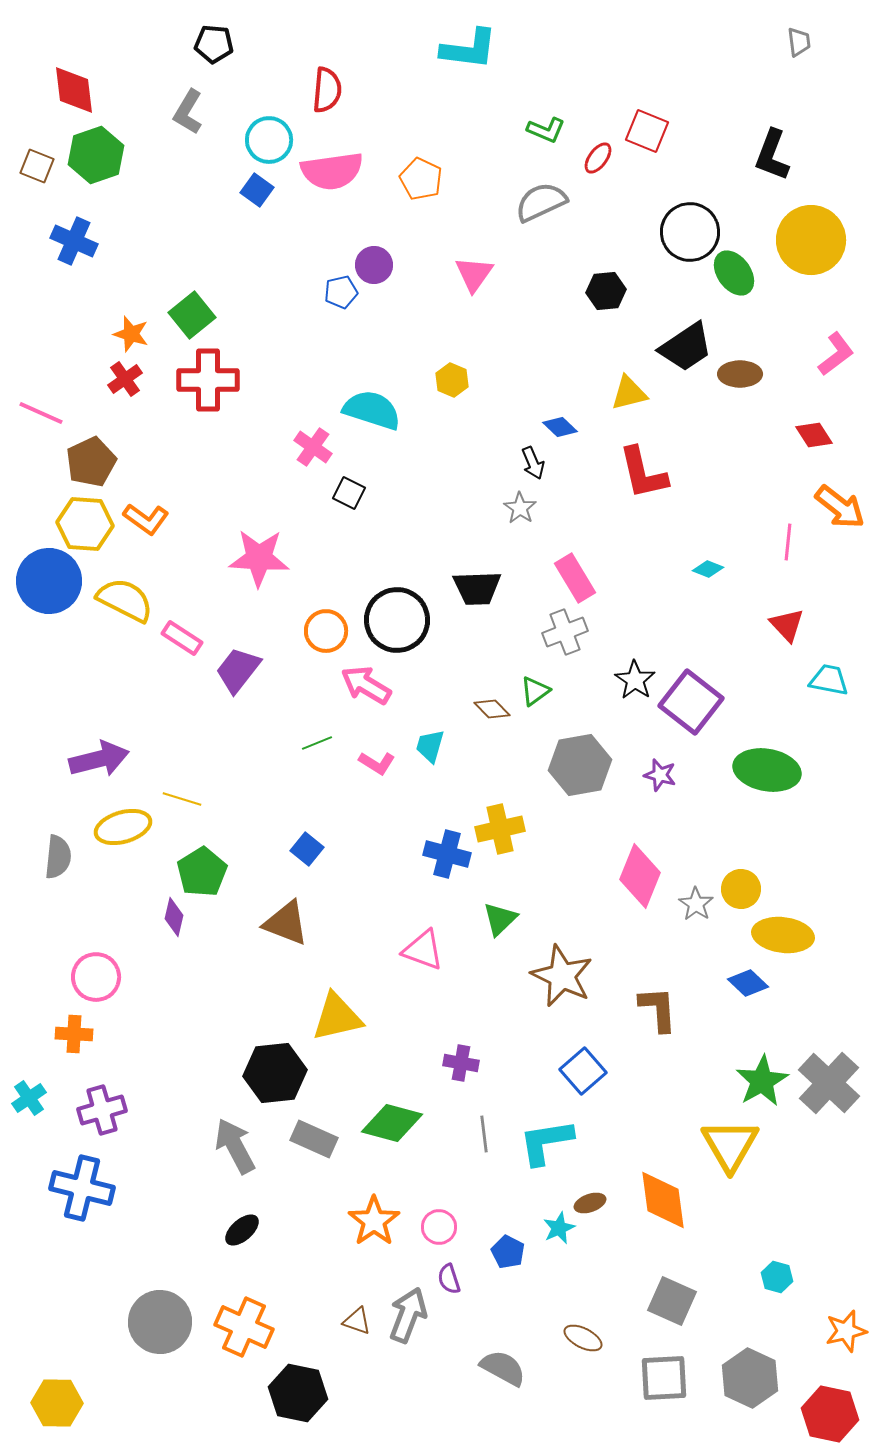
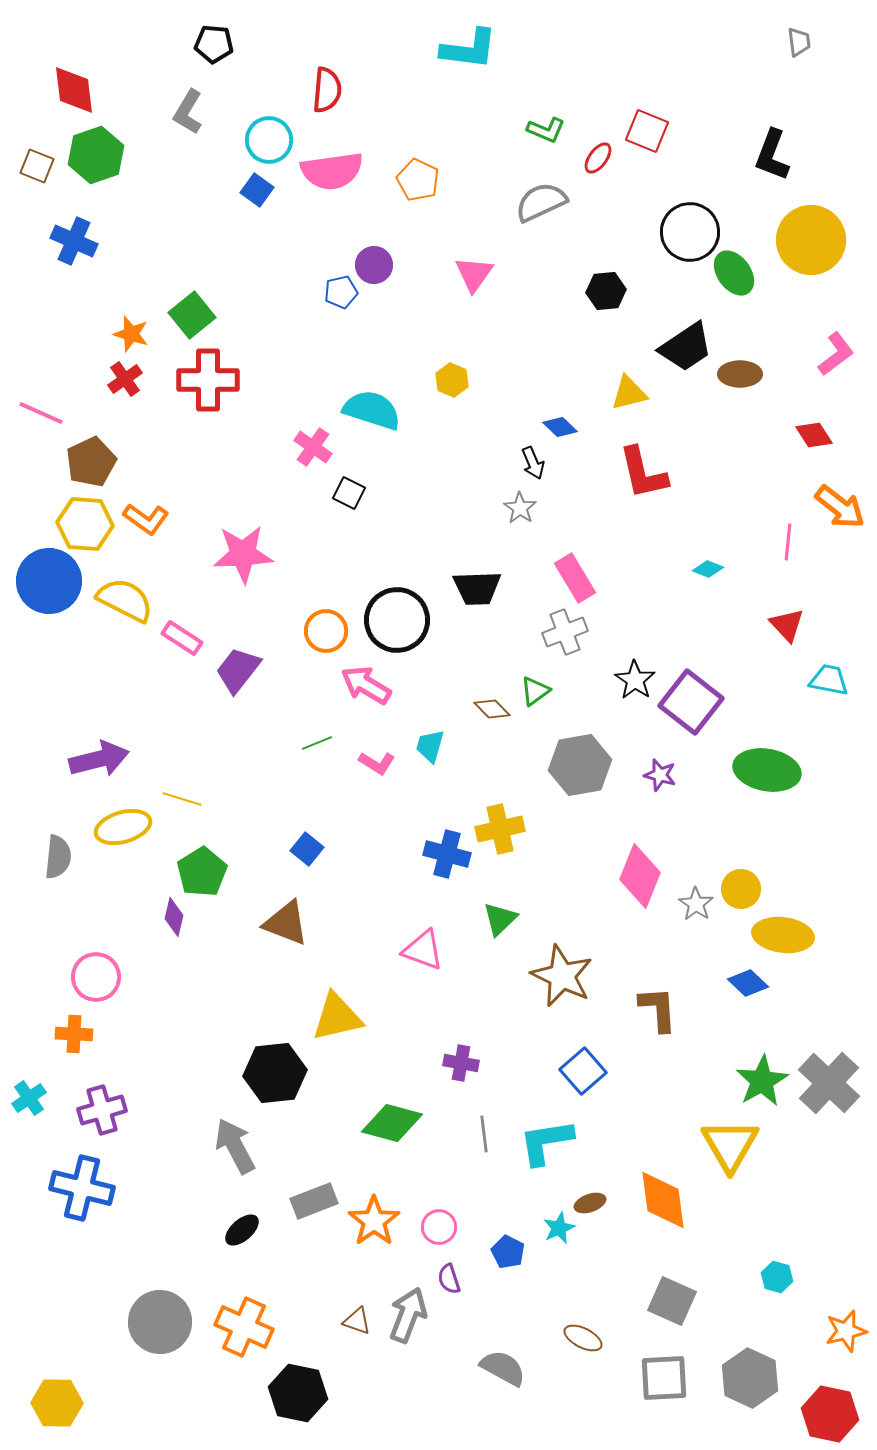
orange pentagon at (421, 179): moved 3 px left, 1 px down
pink star at (259, 558): moved 16 px left, 4 px up; rotated 6 degrees counterclockwise
gray rectangle at (314, 1139): moved 62 px down; rotated 45 degrees counterclockwise
